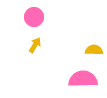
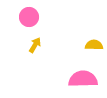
pink circle: moved 5 px left
yellow semicircle: moved 5 px up
